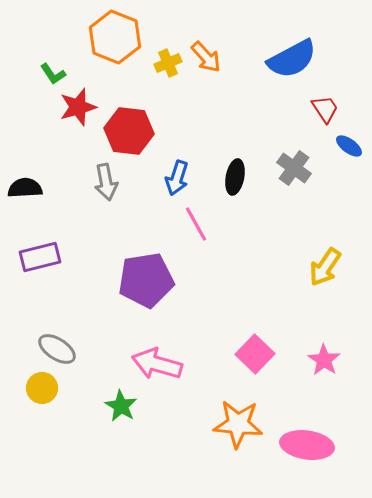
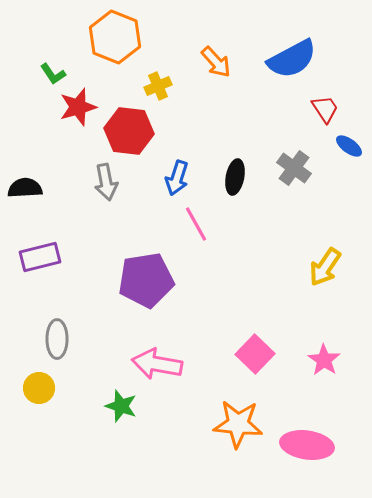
orange arrow: moved 10 px right, 5 px down
yellow cross: moved 10 px left, 23 px down
gray ellipse: moved 10 px up; rotated 57 degrees clockwise
pink arrow: rotated 6 degrees counterclockwise
yellow circle: moved 3 px left
green star: rotated 12 degrees counterclockwise
